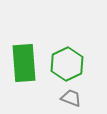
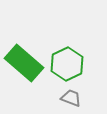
green rectangle: rotated 45 degrees counterclockwise
